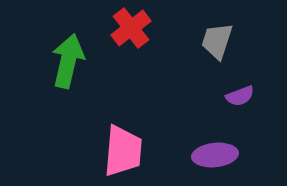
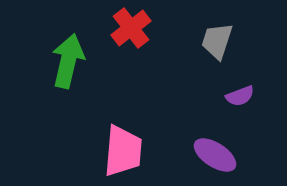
purple ellipse: rotated 39 degrees clockwise
